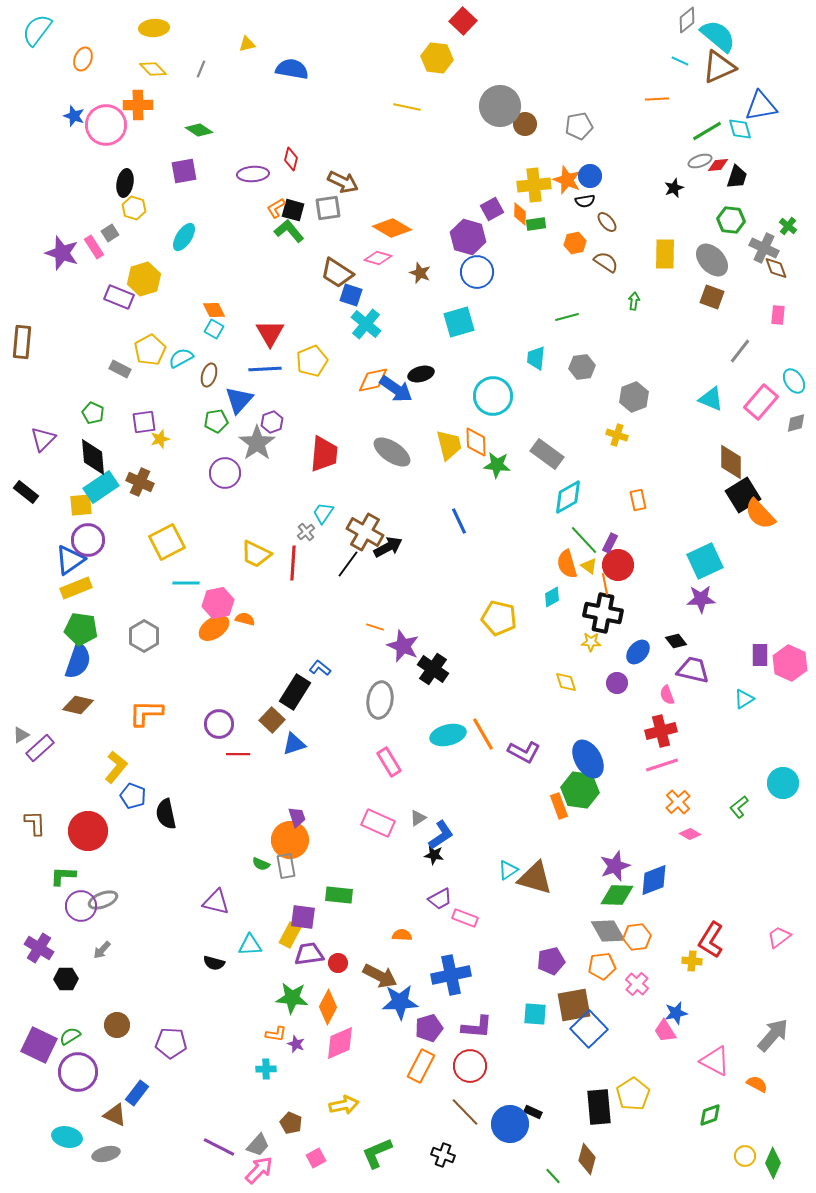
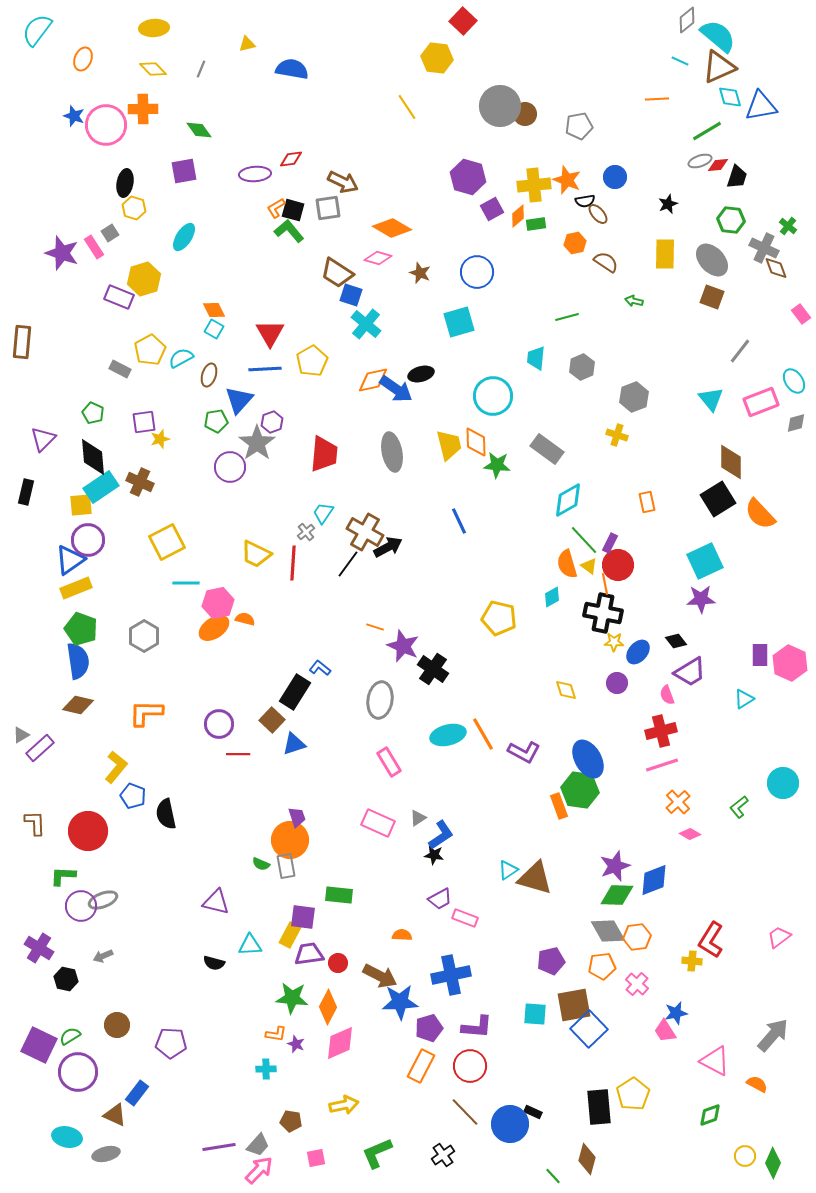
orange cross at (138, 105): moved 5 px right, 4 px down
yellow line at (407, 107): rotated 44 degrees clockwise
brown circle at (525, 124): moved 10 px up
cyan diamond at (740, 129): moved 10 px left, 32 px up
green diamond at (199, 130): rotated 20 degrees clockwise
red diamond at (291, 159): rotated 70 degrees clockwise
purple ellipse at (253, 174): moved 2 px right
blue circle at (590, 176): moved 25 px right, 1 px down
black star at (674, 188): moved 6 px left, 16 px down
orange diamond at (520, 214): moved 2 px left, 2 px down; rotated 50 degrees clockwise
brown ellipse at (607, 222): moved 9 px left, 8 px up
purple hexagon at (468, 237): moved 60 px up
green arrow at (634, 301): rotated 84 degrees counterclockwise
pink rectangle at (778, 315): moved 23 px right, 1 px up; rotated 42 degrees counterclockwise
yellow pentagon at (312, 361): rotated 8 degrees counterclockwise
gray hexagon at (582, 367): rotated 15 degrees counterclockwise
cyan triangle at (711, 399): rotated 28 degrees clockwise
pink rectangle at (761, 402): rotated 28 degrees clockwise
gray ellipse at (392, 452): rotated 45 degrees clockwise
gray rectangle at (547, 454): moved 5 px up
purple circle at (225, 473): moved 5 px right, 6 px up
black rectangle at (26, 492): rotated 65 degrees clockwise
black square at (743, 495): moved 25 px left, 4 px down
cyan diamond at (568, 497): moved 3 px down
orange rectangle at (638, 500): moved 9 px right, 2 px down
green pentagon at (81, 629): rotated 12 degrees clockwise
yellow star at (591, 642): moved 23 px right
blue semicircle at (78, 661): rotated 27 degrees counterclockwise
purple trapezoid at (693, 670): moved 3 px left, 2 px down; rotated 136 degrees clockwise
yellow diamond at (566, 682): moved 8 px down
gray arrow at (102, 950): moved 1 px right, 6 px down; rotated 24 degrees clockwise
black hexagon at (66, 979): rotated 15 degrees clockwise
brown pentagon at (291, 1123): moved 2 px up; rotated 15 degrees counterclockwise
purple line at (219, 1147): rotated 36 degrees counterclockwise
black cross at (443, 1155): rotated 35 degrees clockwise
pink square at (316, 1158): rotated 18 degrees clockwise
